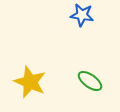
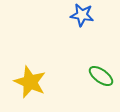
green ellipse: moved 11 px right, 5 px up
